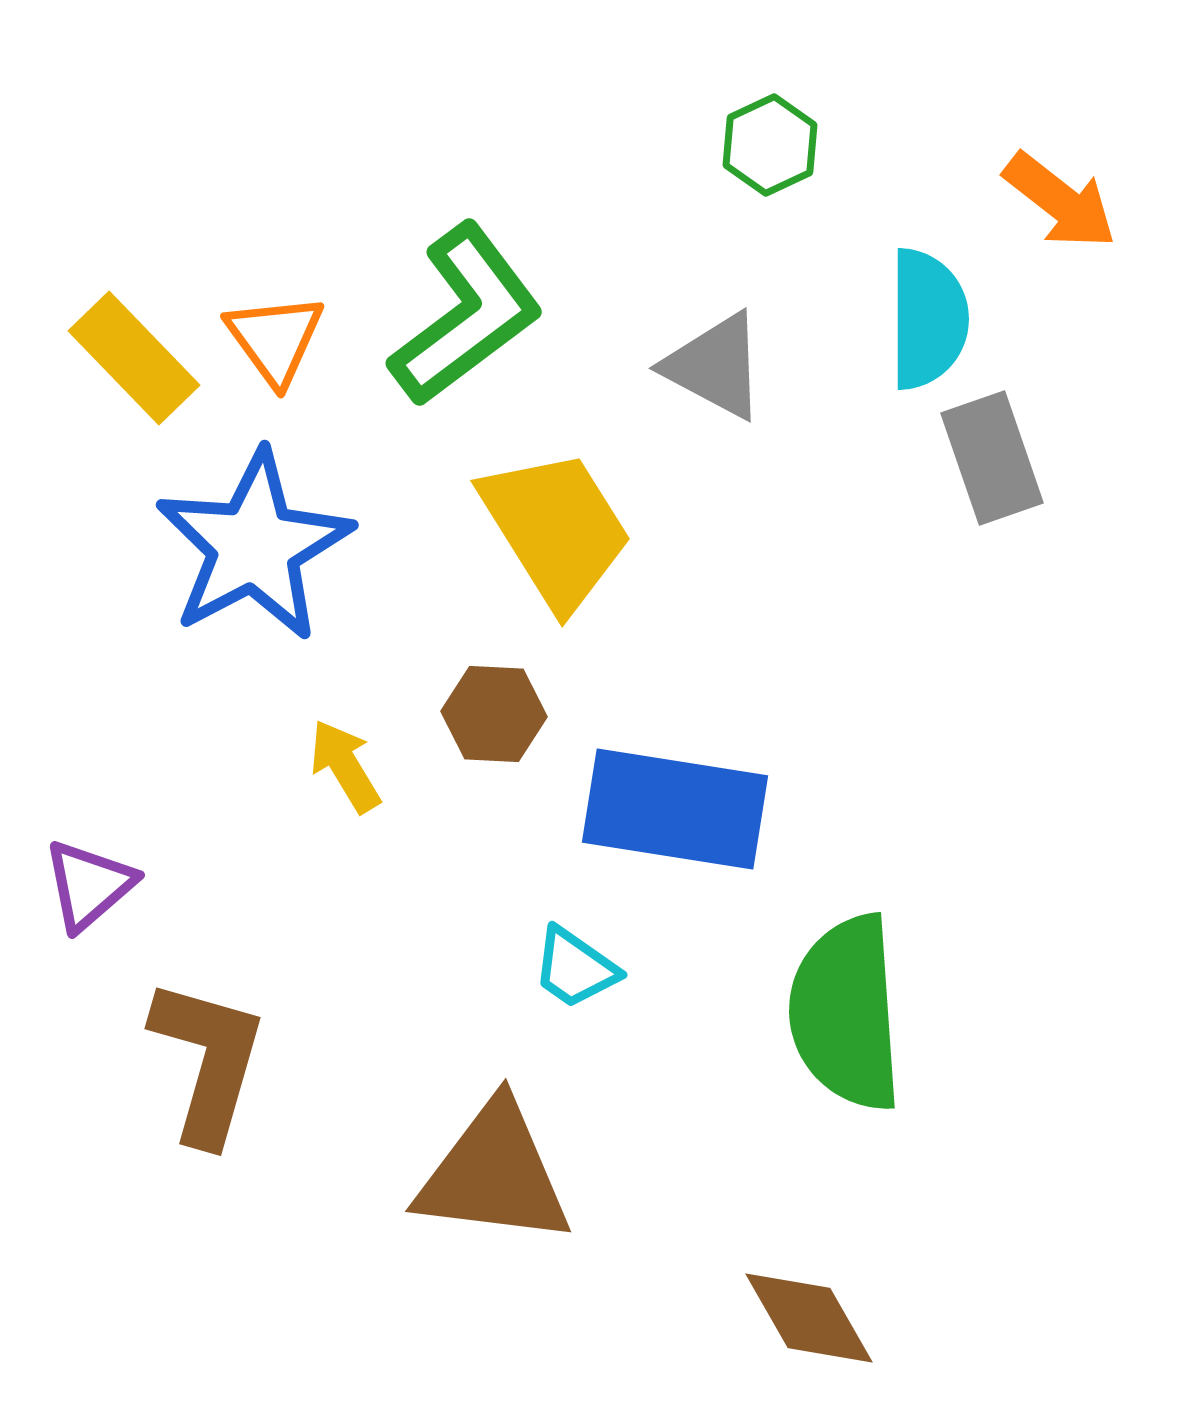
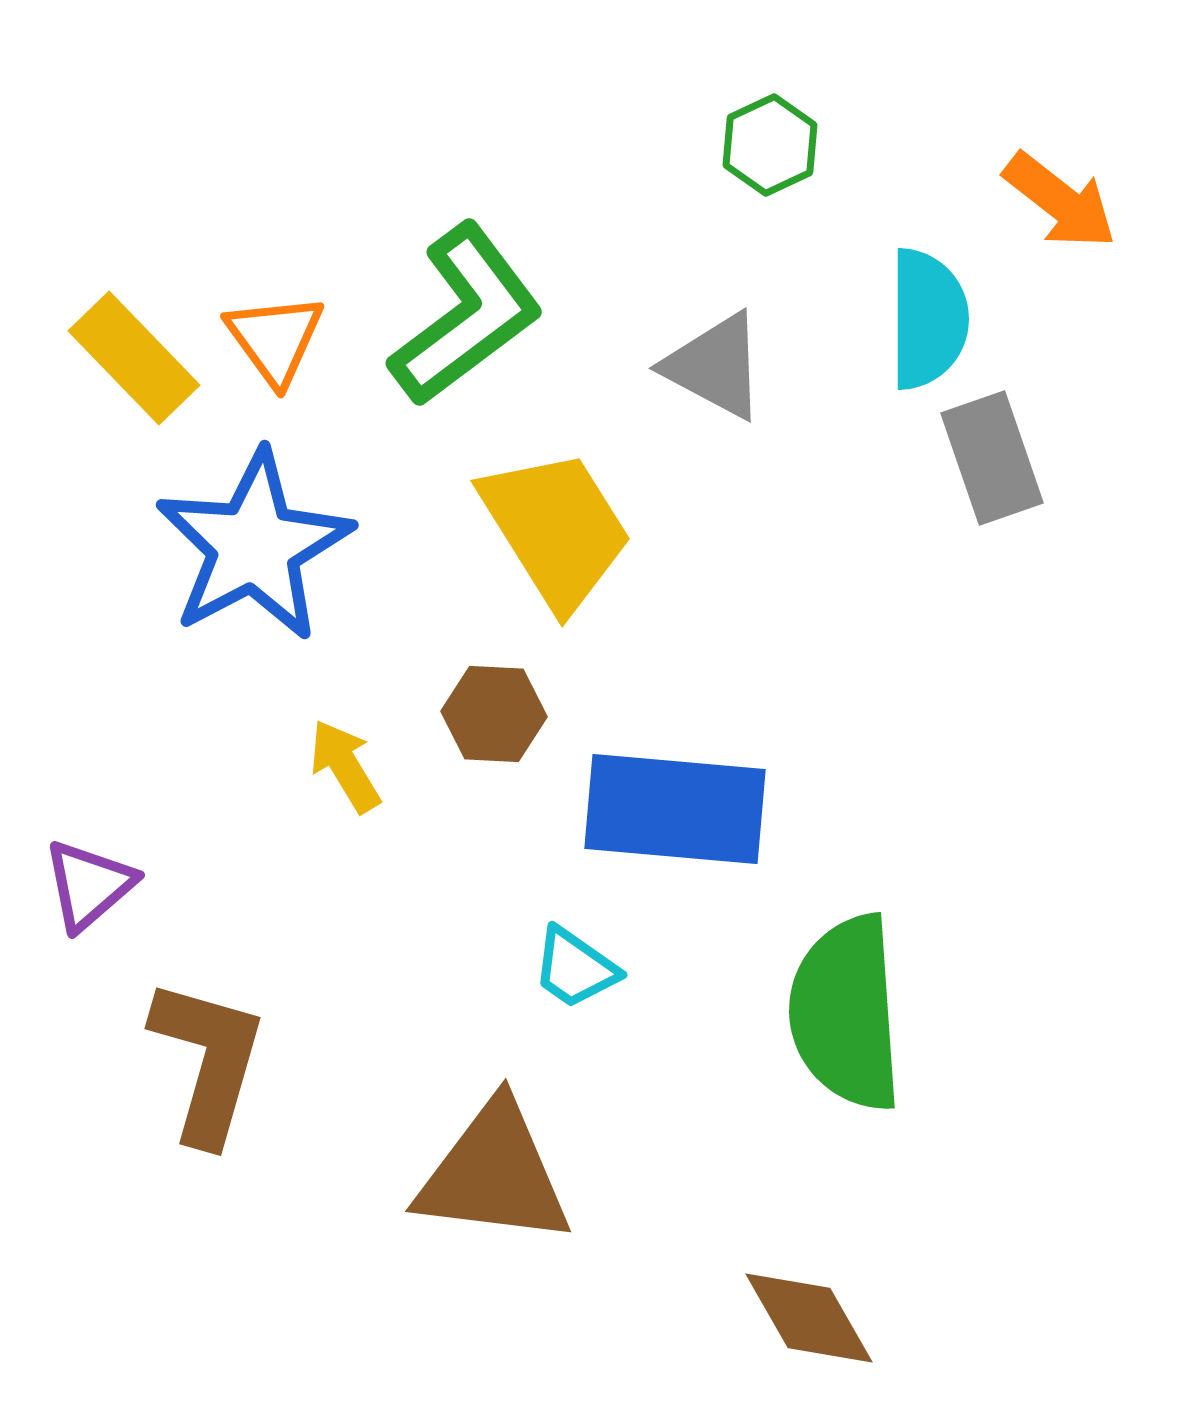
blue rectangle: rotated 4 degrees counterclockwise
